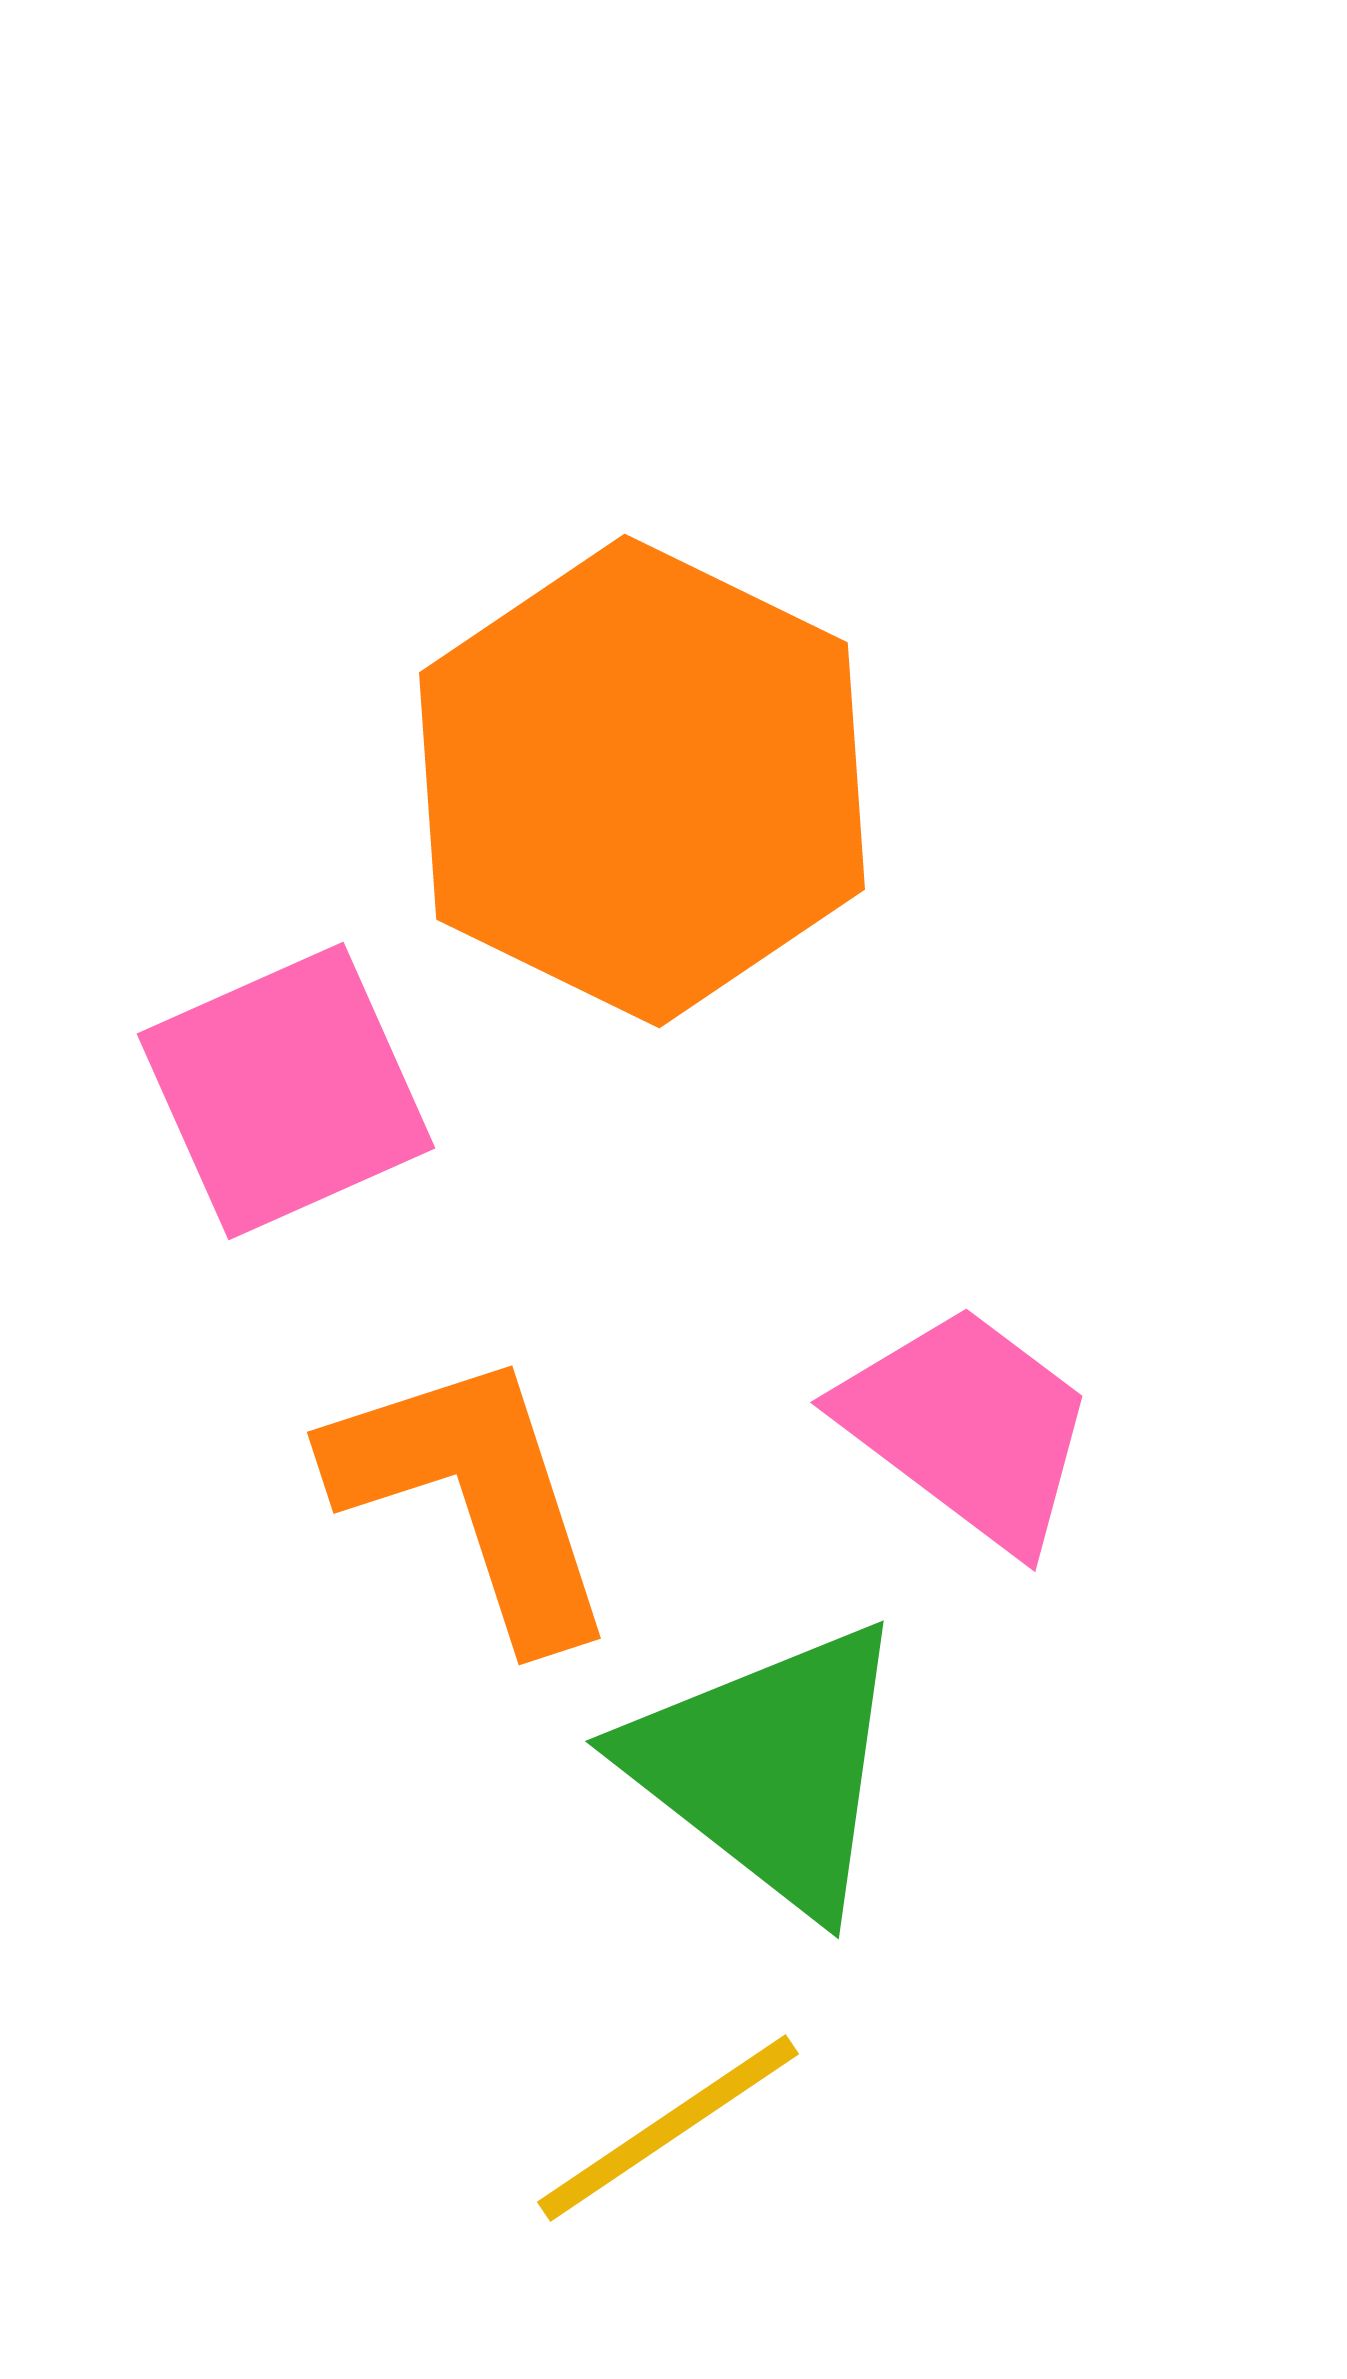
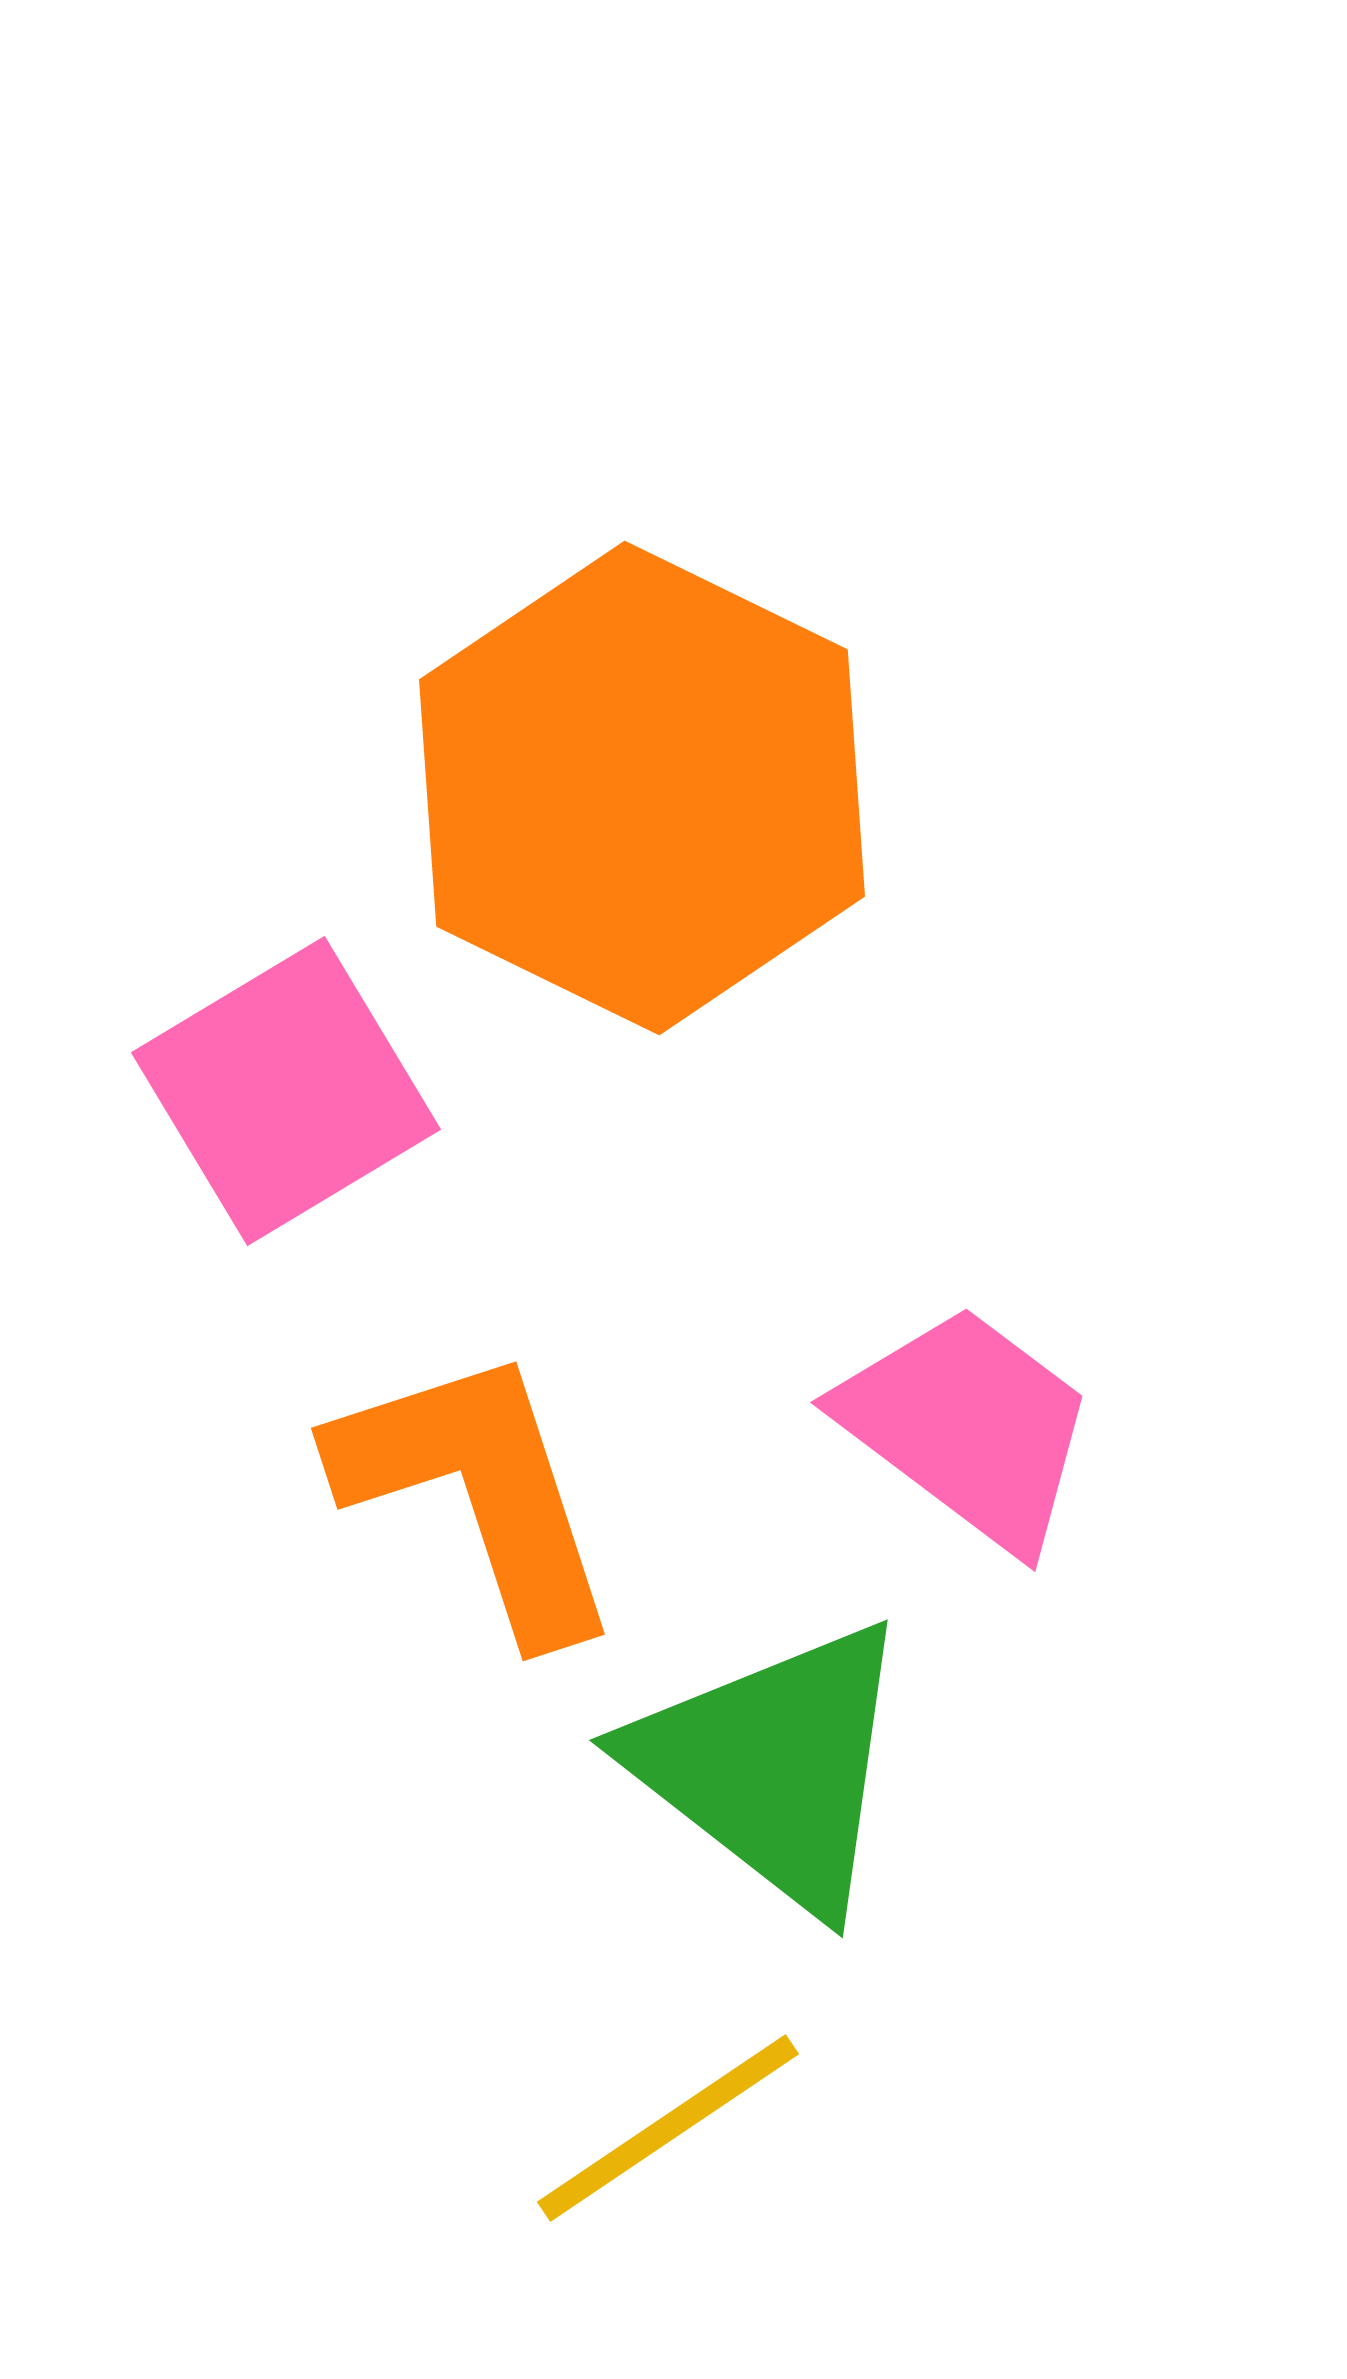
orange hexagon: moved 7 px down
pink square: rotated 7 degrees counterclockwise
orange L-shape: moved 4 px right, 4 px up
green triangle: moved 4 px right, 1 px up
